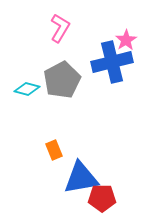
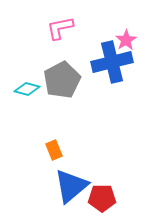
pink L-shape: rotated 132 degrees counterclockwise
blue triangle: moved 10 px left, 8 px down; rotated 30 degrees counterclockwise
